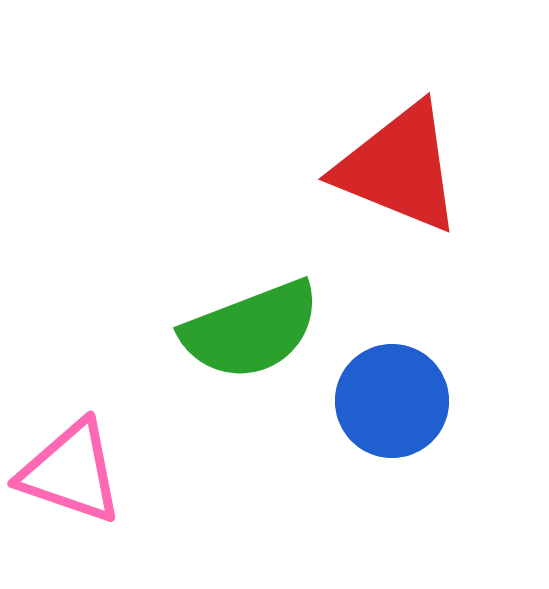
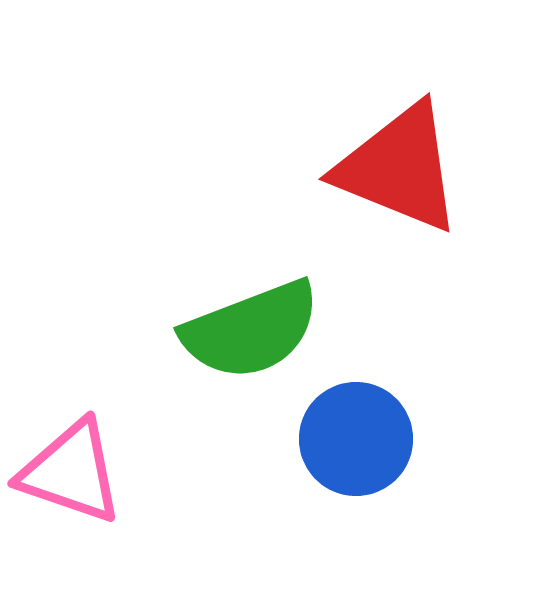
blue circle: moved 36 px left, 38 px down
